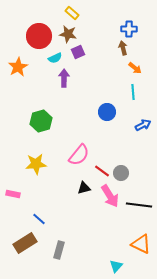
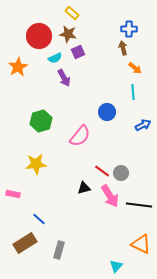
purple arrow: rotated 150 degrees clockwise
pink semicircle: moved 1 px right, 19 px up
